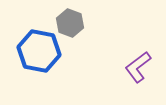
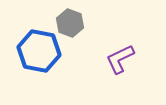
purple L-shape: moved 18 px left, 8 px up; rotated 12 degrees clockwise
